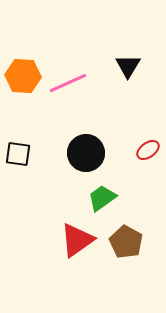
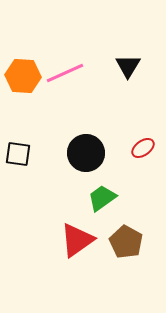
pink line: moved 3 px left, 10 px up
red ellipse: moved 5 px left, 2 px up
